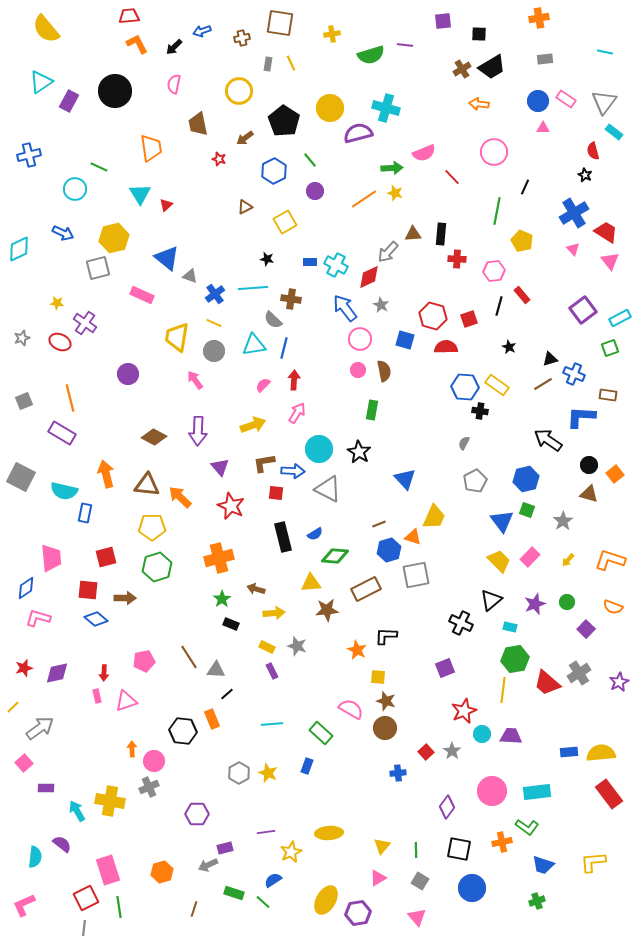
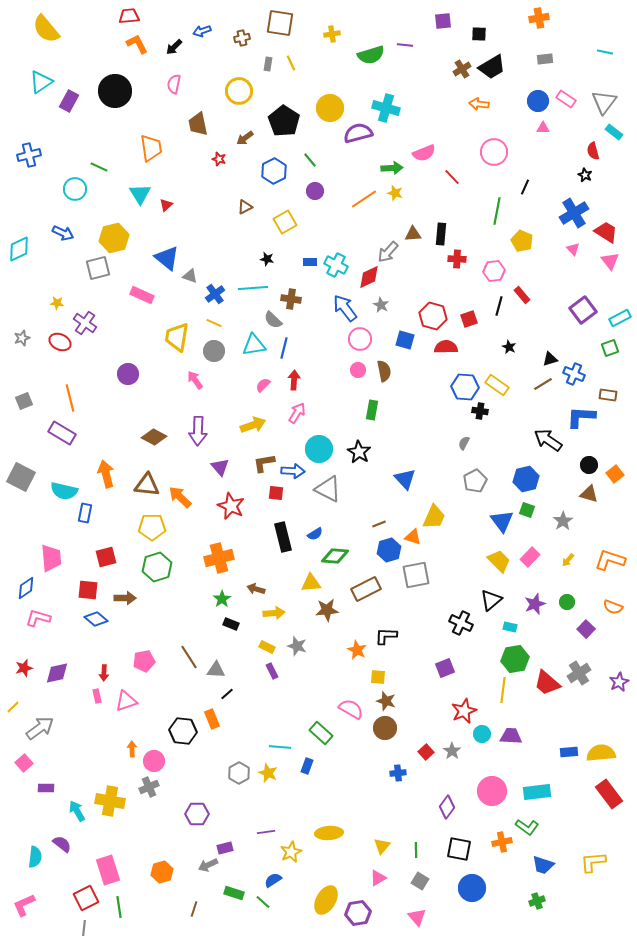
cyan line at (272, 724): moved 8 px right, 23 px down; rotated 10 degrees clockwise
